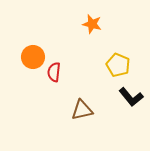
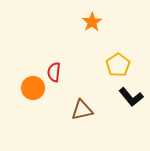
orange star: moved 2 px up; rotated 24 degrees clockwise
orange circle: moved 31 px down
yellow pentagon: rotated 15 degrees clockwise
